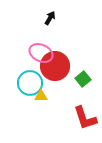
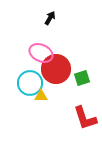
red circle: moved 1 px right, 3 px down
green square: moved 1 px left, 1 px up; rotated 21 degrees clockwise
